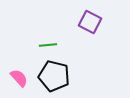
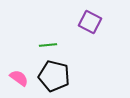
pink semicircle: rotated 12 degrees counterclockwise
